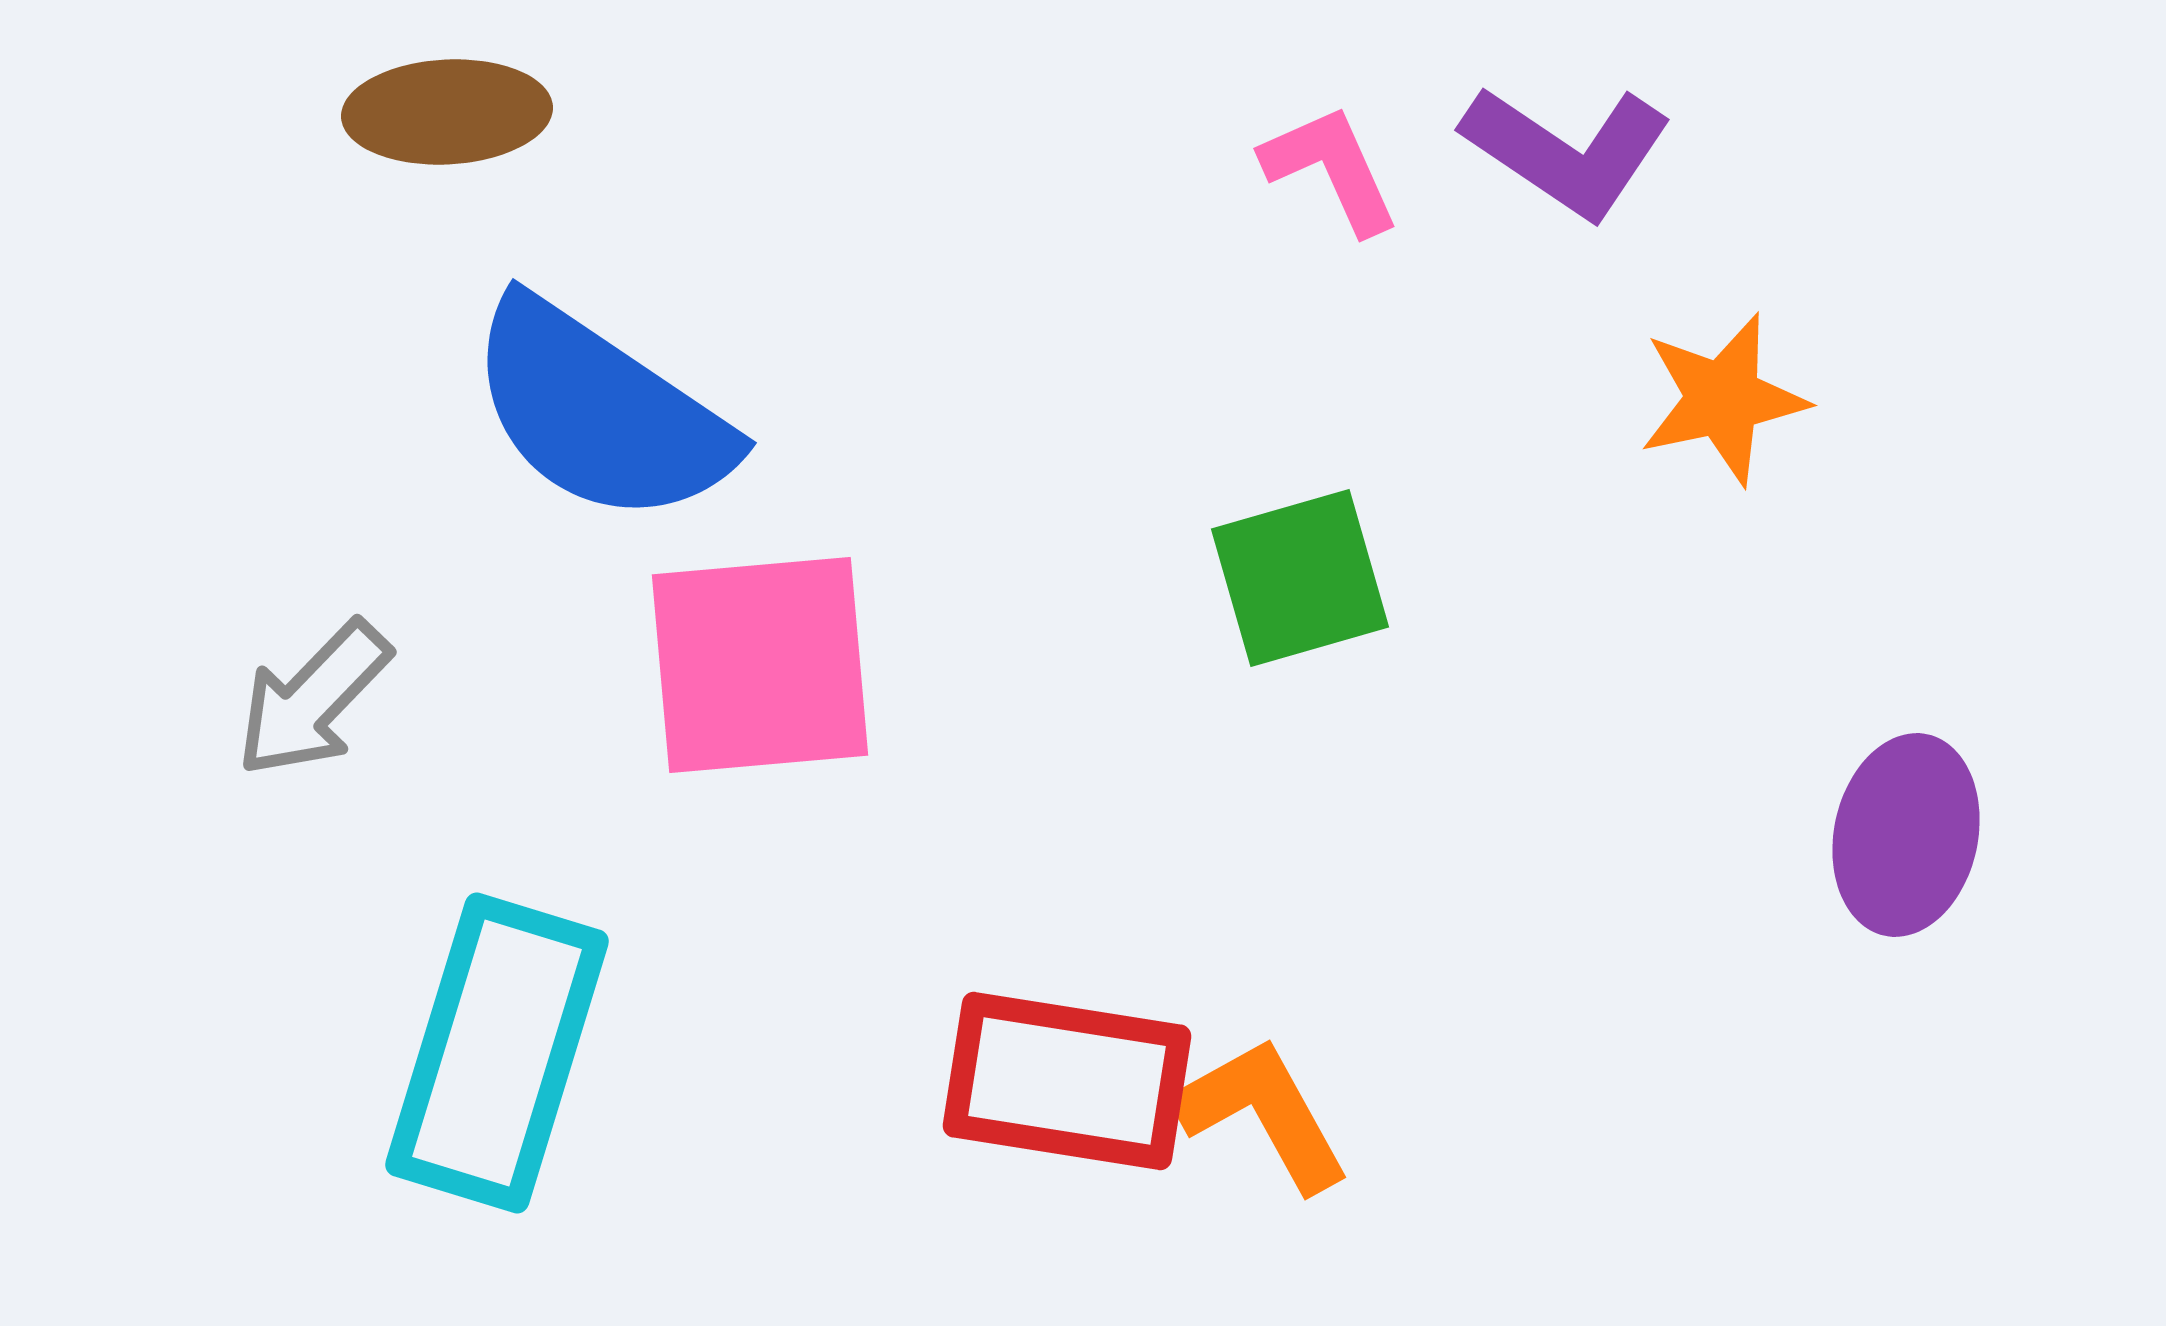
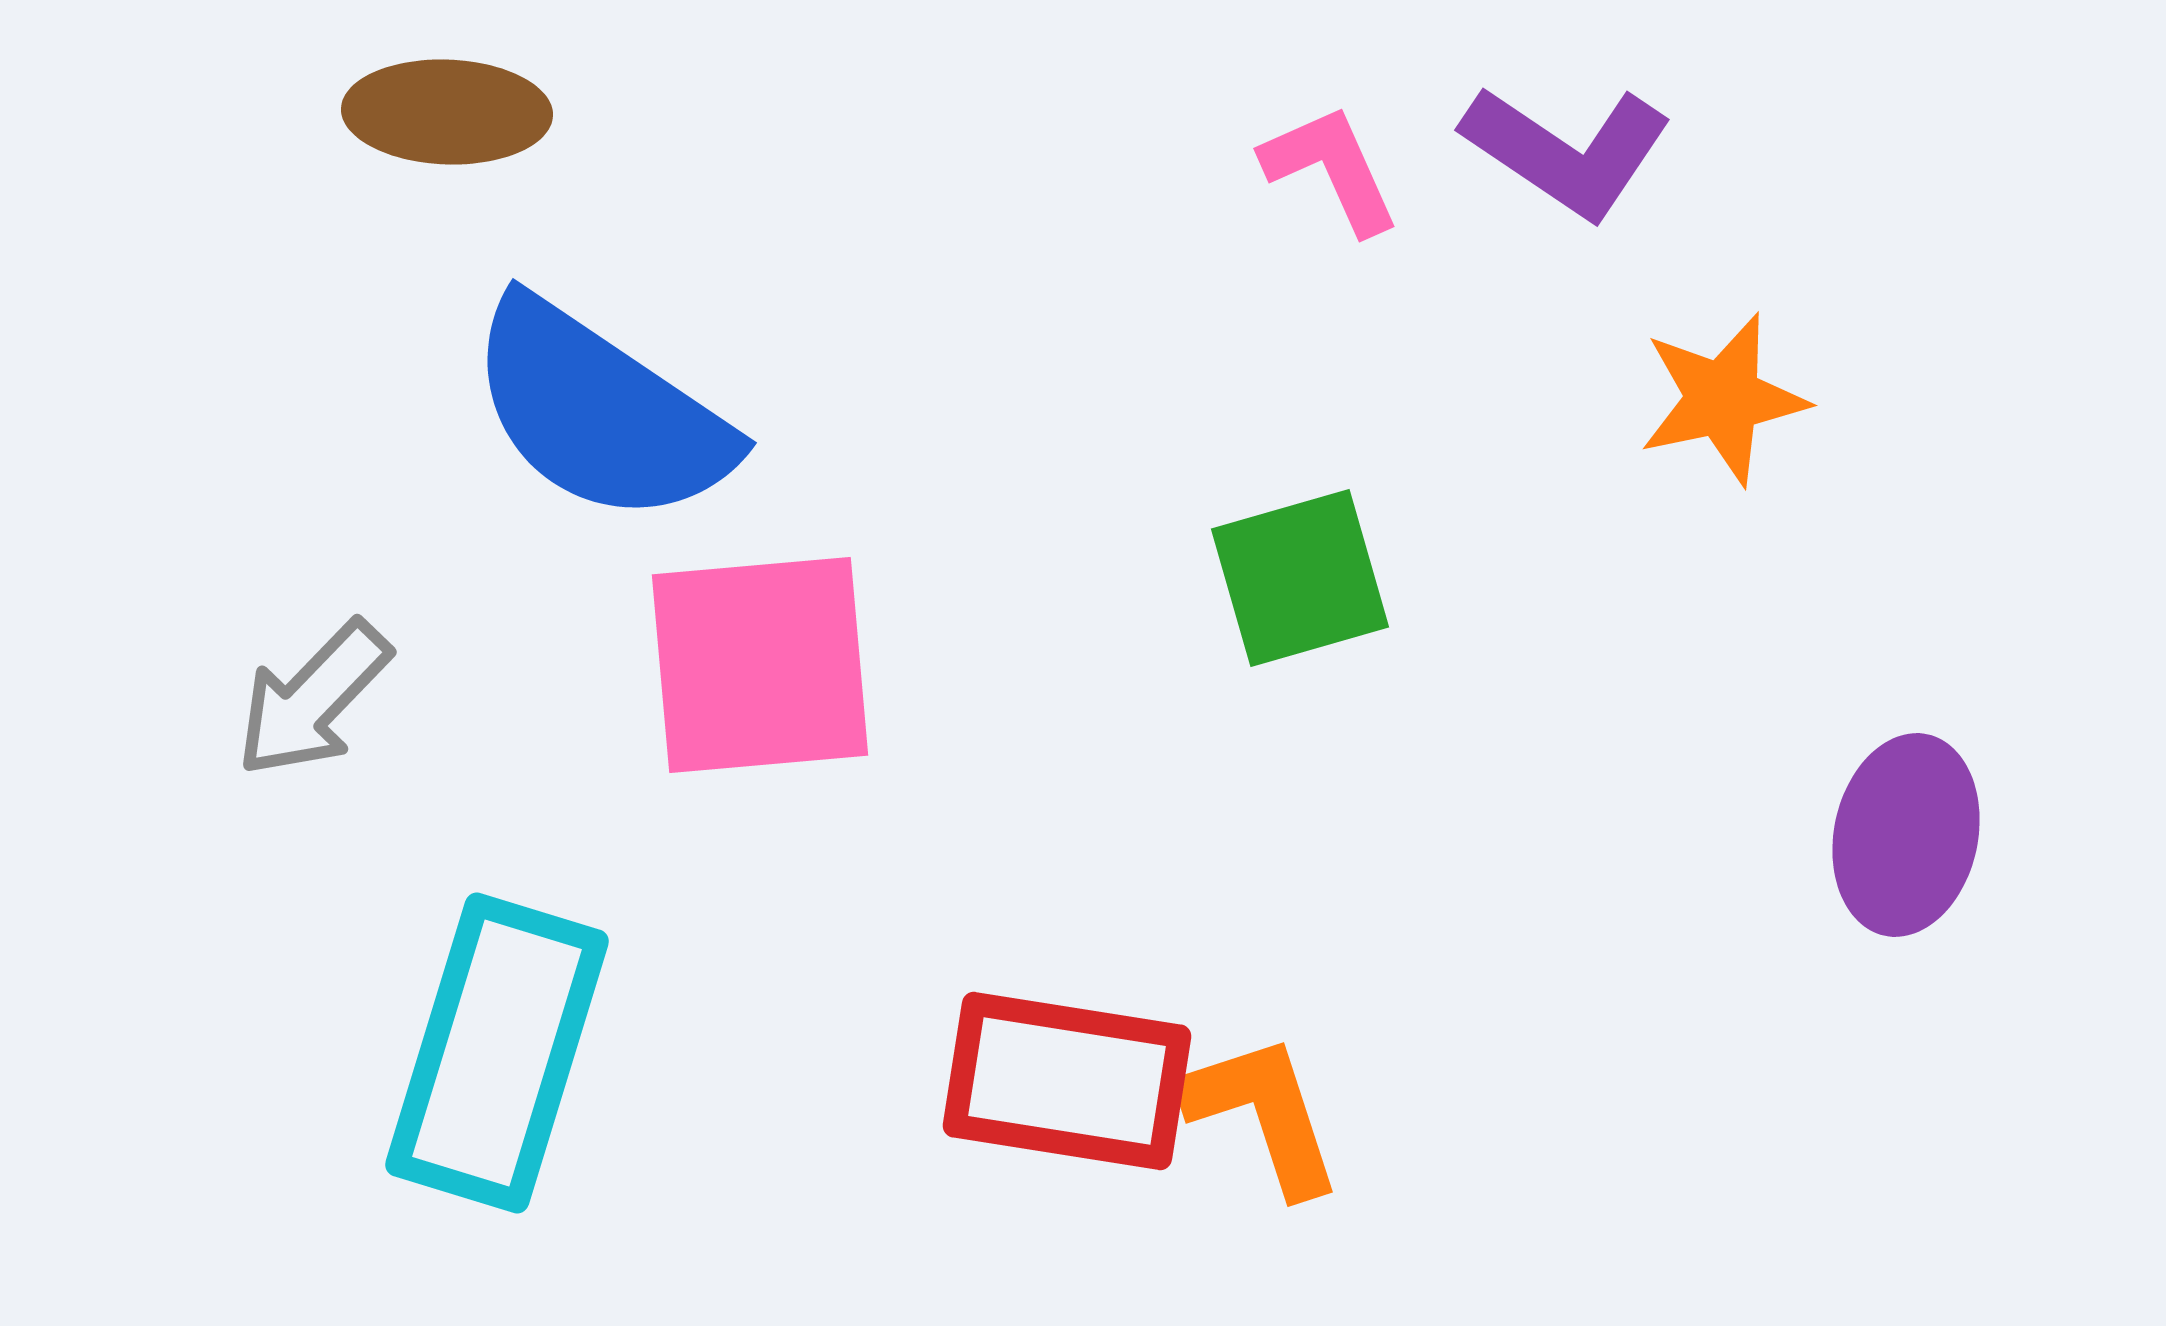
brown ellipse: rotated 5 degrees clockwise
orange L-shape: rotated 11 degrees clockwise
